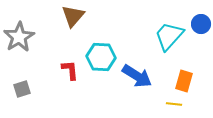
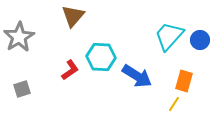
blue circle: moved 1 px left, 16 px down
red L-shape: rotated 60 degrees clockwise
yellow line: rotated 63 degrees counterclockwise
